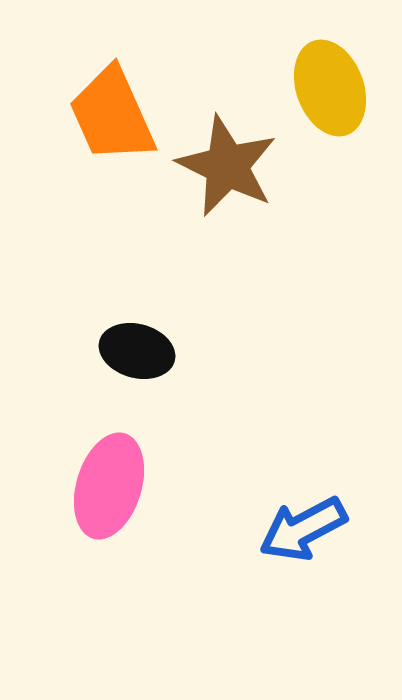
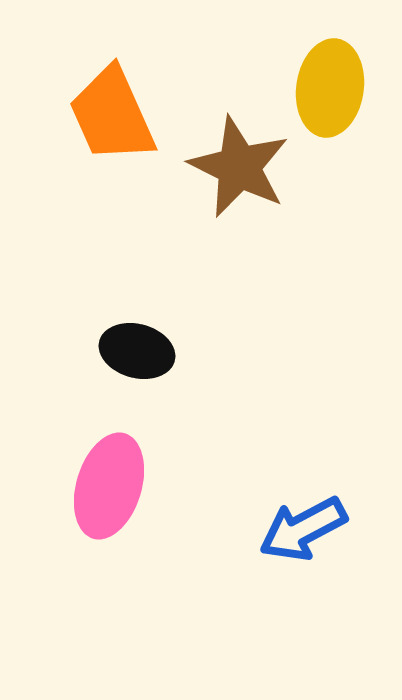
yellow ellipse: rotated 28 degrees clockwise
brown star: moved 12 px right, 1 px down
